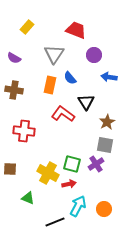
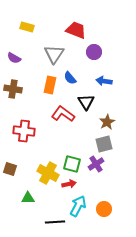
yellow rectangle: rotated 64 degrees clockwise
purple circle: moved 3 px up
blue arrow: moved 5 px left, 4 px down
brown cross: moved 1 px left, 1 px up
gray square: moved 1 px left, 1 px up; rotated 24 degrees counterclockwise
brown square: rotated 16 degrees clockwise
green triangle: rotated 24 degrees counterclockwise
black line: rotated 18 degrees clockwise
